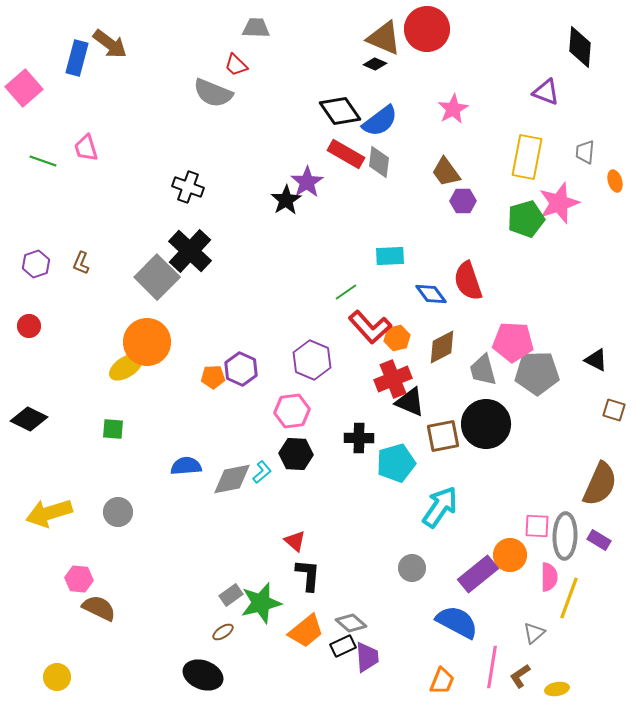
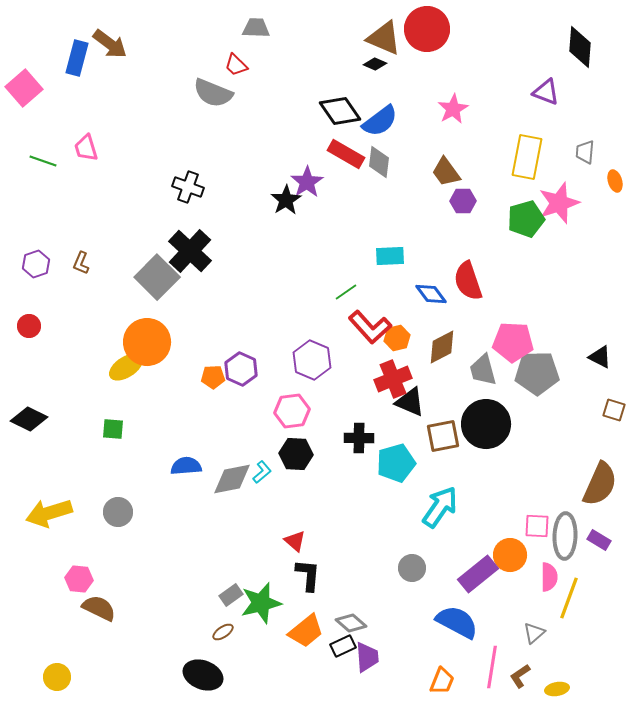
black triangle at (596, 360): moved 4 px right, 3 px up
